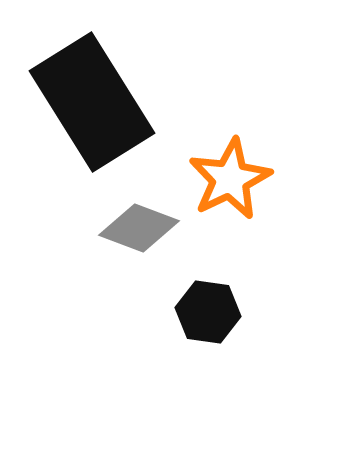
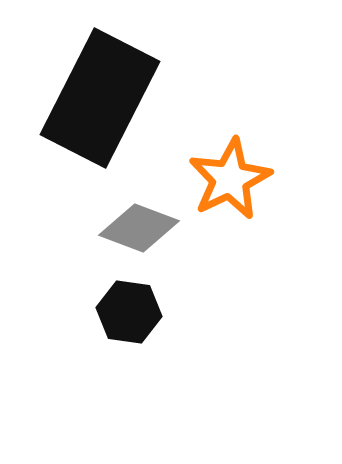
black rectangle: moved 8 px right, 4 px up; rotated 59 degrees clockwise
black hexagon: moved 79 px left
